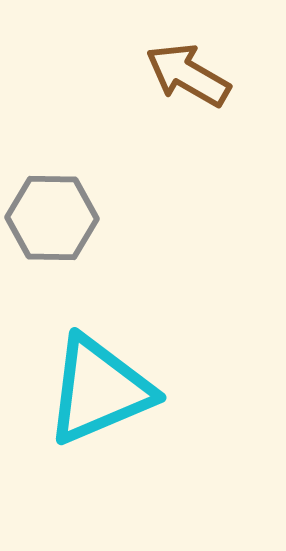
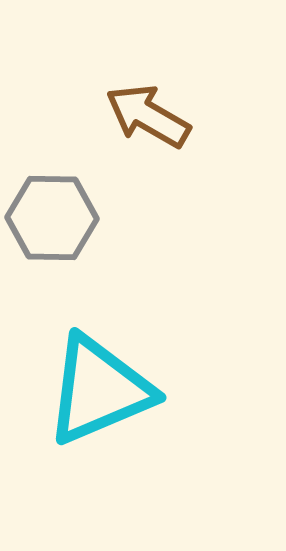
brown arrow: moved 40 px left, 41 px down
